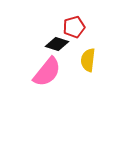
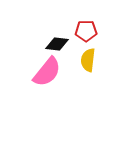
red pentagon: moved 12 px right, 4 px down; rotated 15 degrees clockwise
black diamond: rotated 10 degrees counterclockwise
